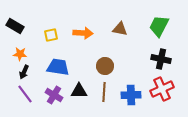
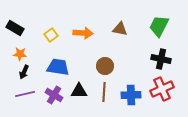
black rectangle: moved 2 px down
yellow square: rotated 24 degrees counterclockwise
purple line: rotated 66 degrees counterclockwise
